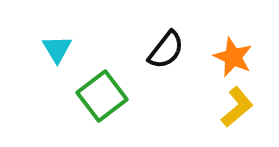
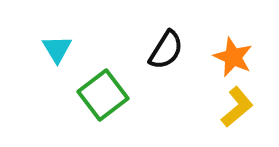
black semicircle: rotated 6 degrees counterclockwise
green square: moved 1 px right, 1 px up
